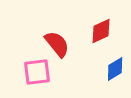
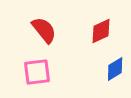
red semicircle: moved 13 px left, 14 px up
